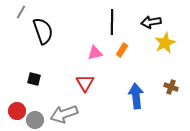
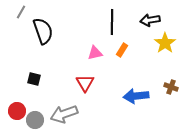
black arrow: moved 1 px left, 2 px up
yellow star: rotated 10 degrees counterclockwise
blue arrow: rotated 90 degrees counterclockwise
